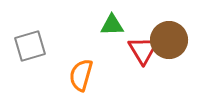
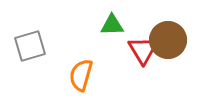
brown circle: moved 1 px left
